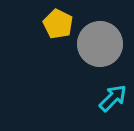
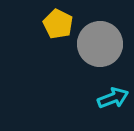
cyan arrow: rotated 24 degrees clockwise
